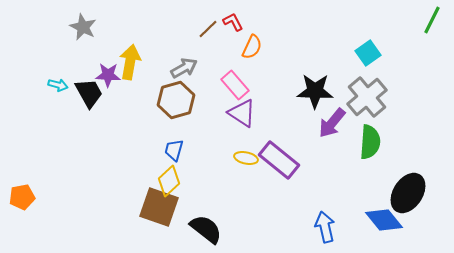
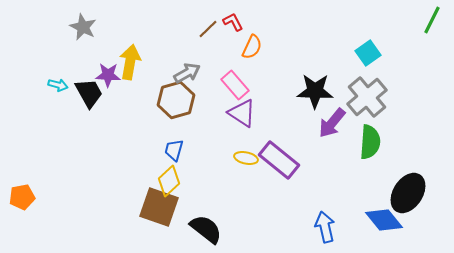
gray arrow: moved 3 px right, 5 px down
